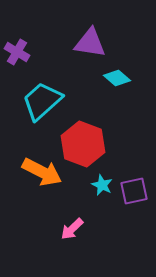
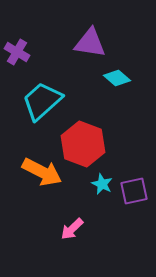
cyan star: moved 1 px up
